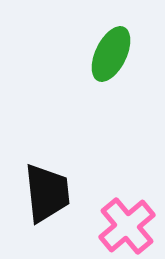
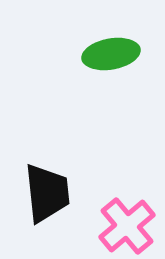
green ellipse: rotated 54 degrees clockwise
